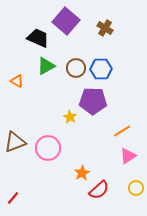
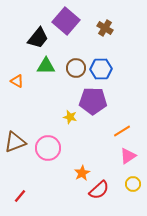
black trapezoid: rotated 105 degrees clockwise
green triangle: rotated 30 degrees clockwise
yellow star: rotated 16 degrees counterclockwise
yellow circle: moved 3 px left, 4 px up
red line: moved 7 px right, 2 px up
